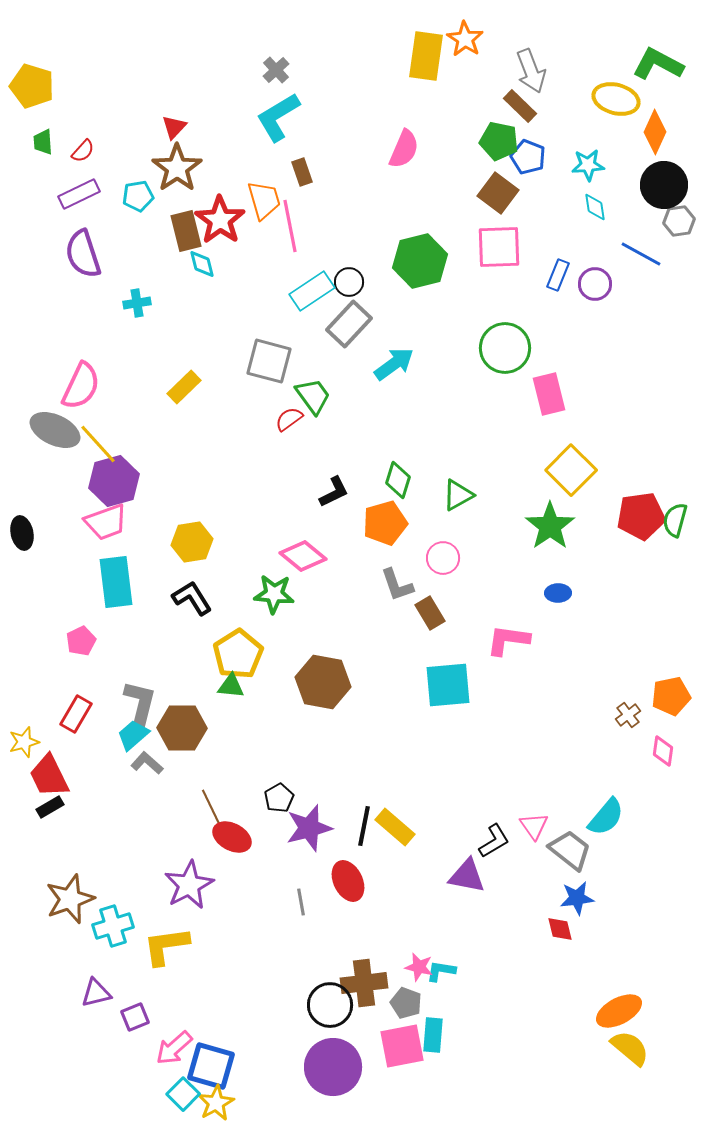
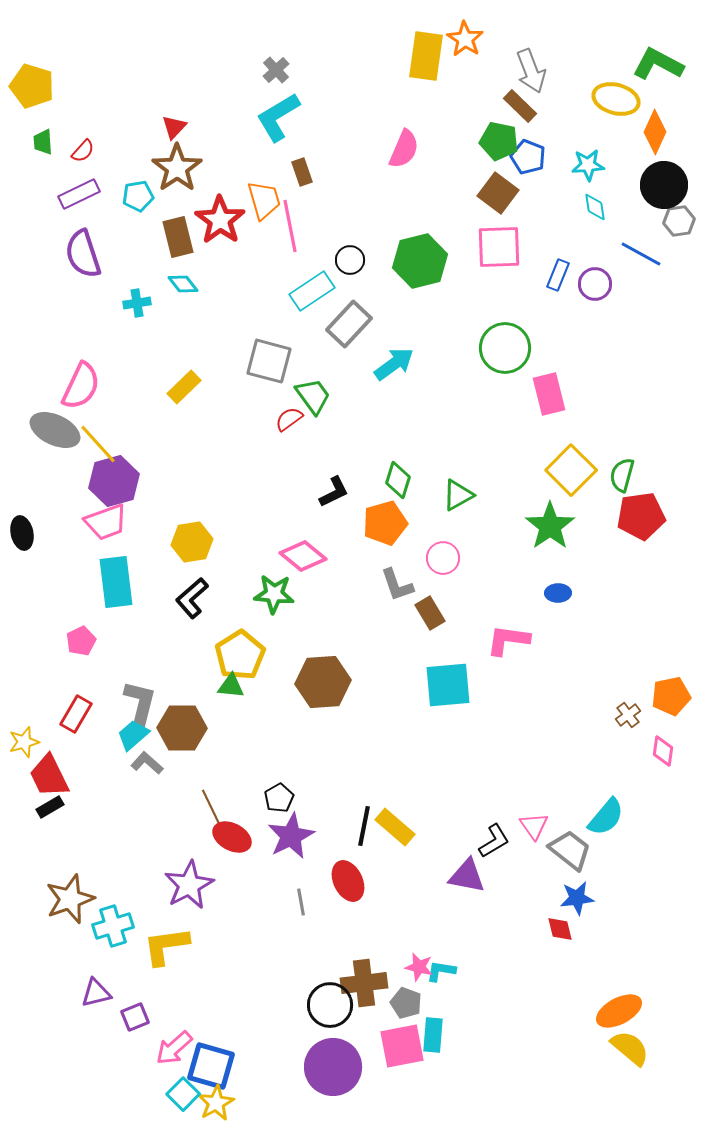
brown rectangle at (186, 231): moved 8 px left, 6 px down
cyan diamond at (202, 264): moved 19 px left, 20 px down; rotated 24 degrees counterclockwise
black circle at (349, 282): moved 1 px right, 22 px up
green semicircle at (675, 520): moved 53 px left, 45 px up
black L-shape at (192, 598): rotated 99 degrees counterclockwise
yellow pentagon at (238, 654): moved 2 px right, 1 px down
brown hexagon at (323, 682): rotated 14 degrees counterclockwise
purple star at (309, 828): moved 18 px left, 8 px down; rotated 12 degrees counterclockwise
